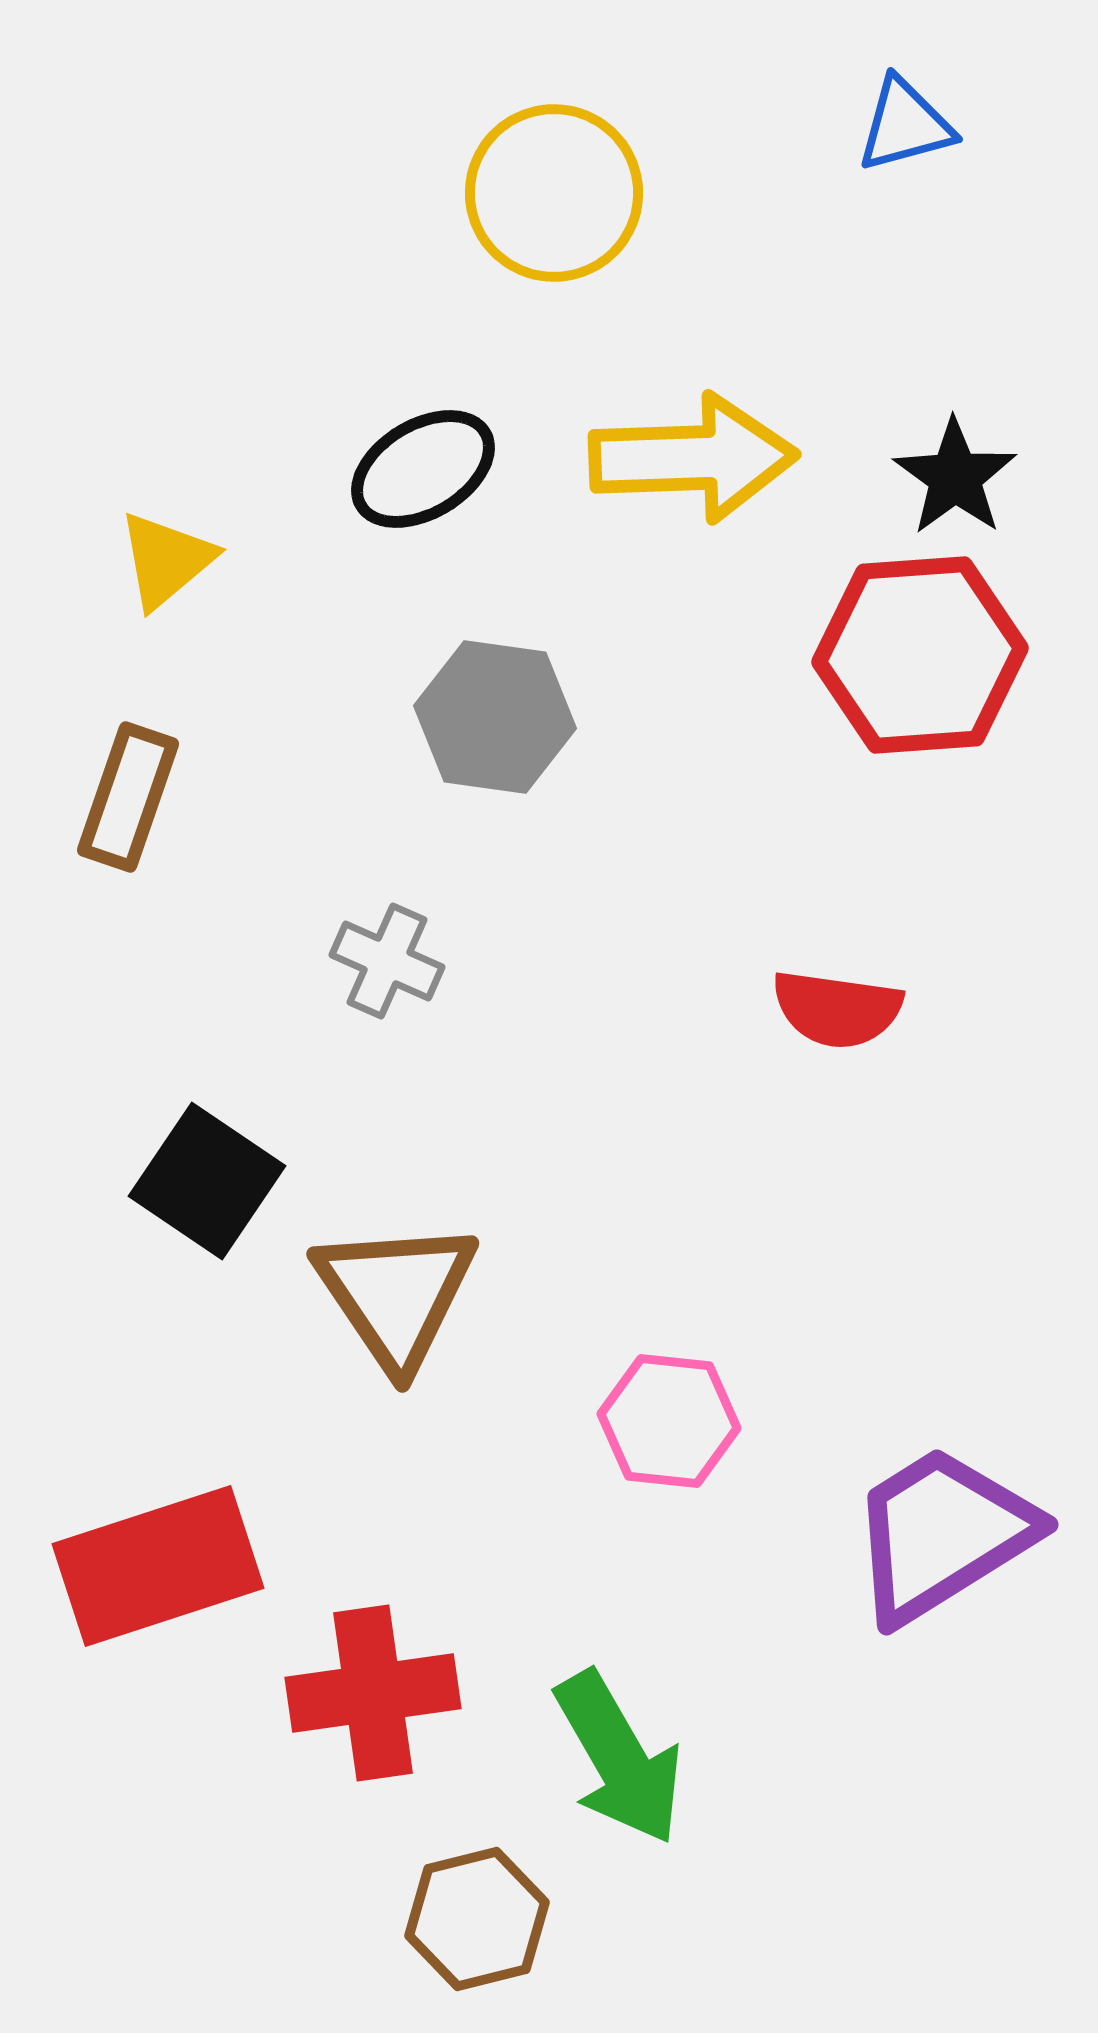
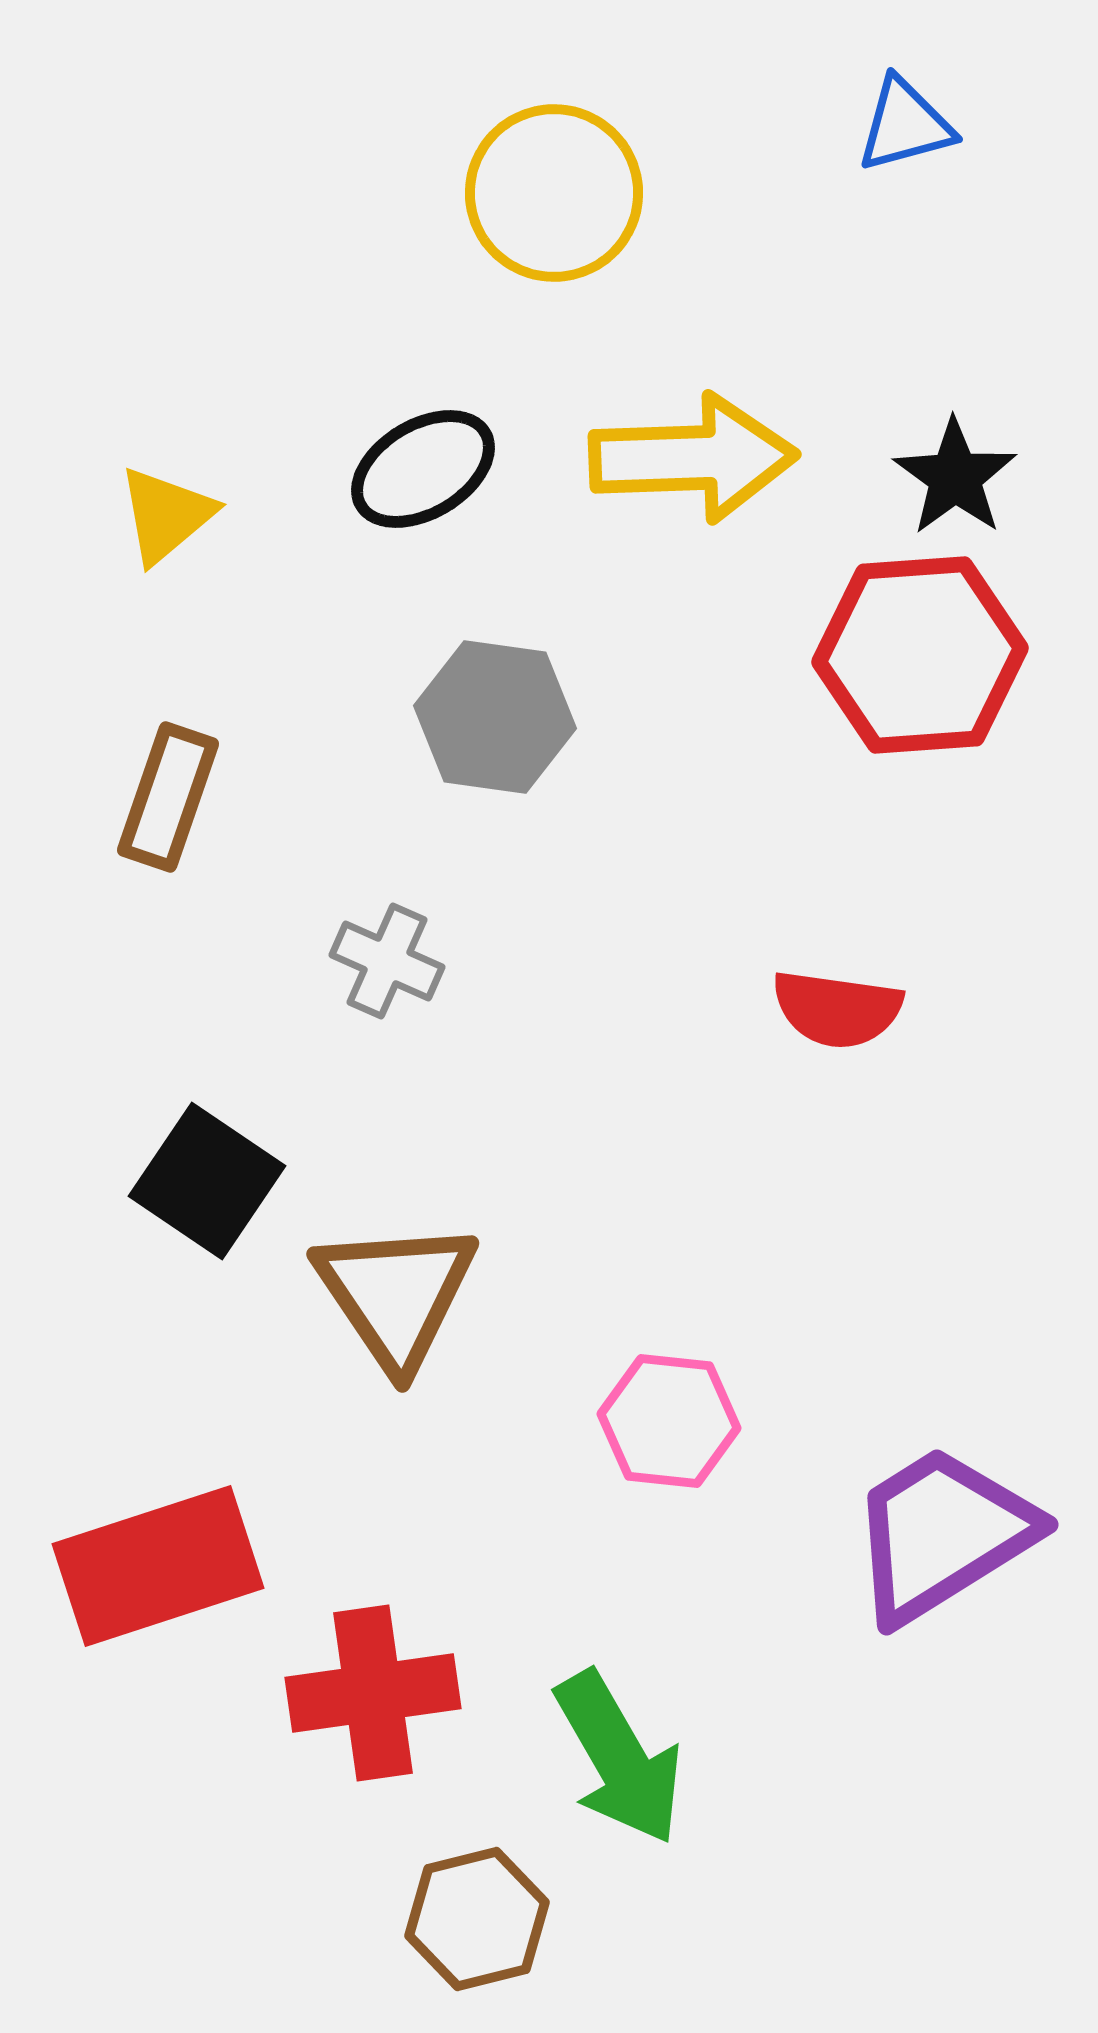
yellow triangle: moved 45 px up
brown rectangle: moved 40 px right
